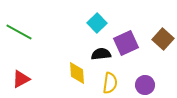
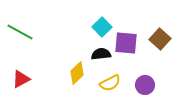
cyan square: moved 5 px right, 4 px down
green line: moved 1 px right
brown square: moved 3 px left
purple square: rotated 30 degrees clockwise
yellow diamond: rotated 50 degrees clockwise
yellow semicircle: rotated 55 degrees clockwise
